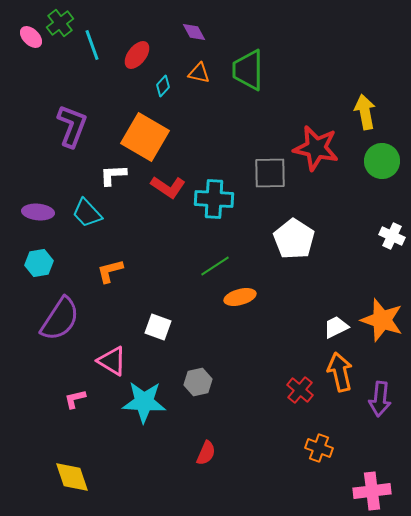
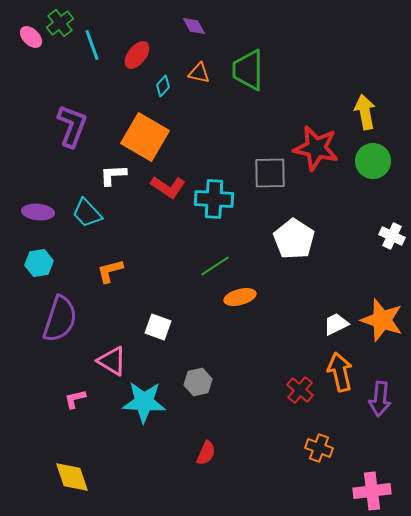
purple diamond: moved 6 px up
green circle: moved 9 px left
purple semicircle: rotated 15 degrees counterclockwise
white trapezoid: moved 3 px up
